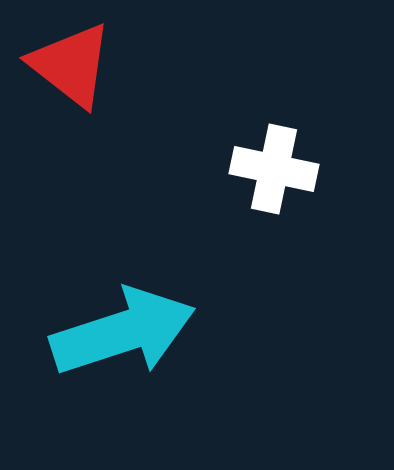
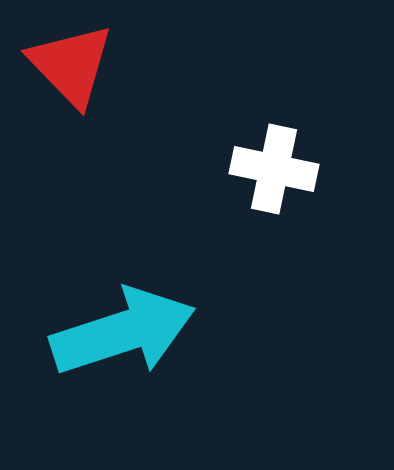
red triangle: rotated 8 degrees clockwise
